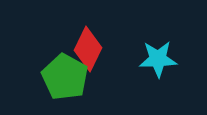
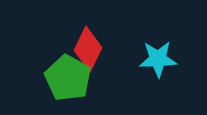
green pentagon: moved 3 px right, 1 px down
